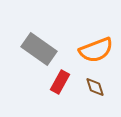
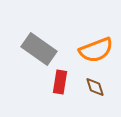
red rectangle: rotated 20 degrees counterclockwise
